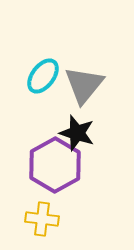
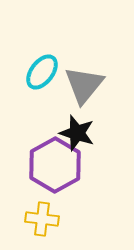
cyan ellipse: moved 1 px left, 4 px up
